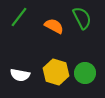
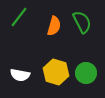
green semicircle: moved 4 px down
orange semicircle: rotated 78 degrees clockwise
green circle: moved 1 px right
